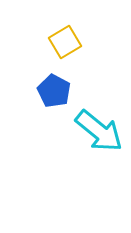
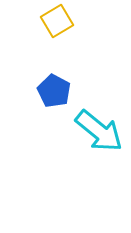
yellow square: moved 8 px left, 21 px up
